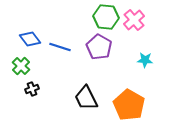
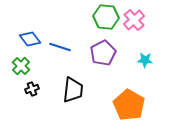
purple pentagon: moved 4 px right, 6 px down; rotated 15 degrees clockwise
black trapezoid: moved 13 px left, 8 px up; rotated 148 degrees counterclockwise
